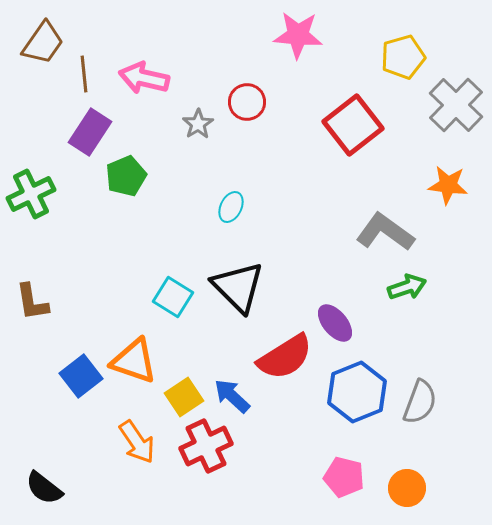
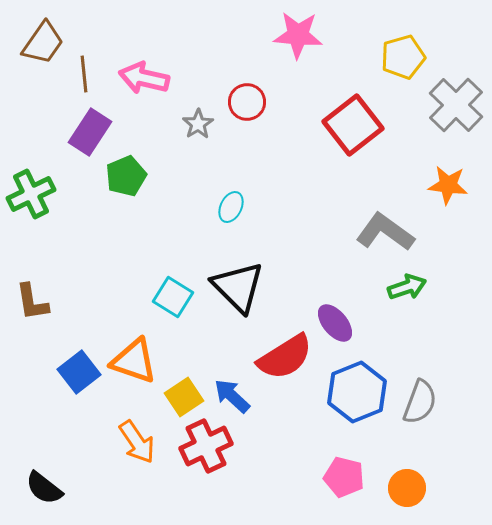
blue square: moved 2 px left, 4 px up
